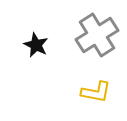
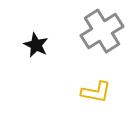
gray cross: moved 5 px right, 4 px up
